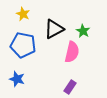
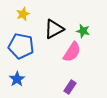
yellow star: rotated 24 degrees clockwise
green star: rotated 16 degrees counterclockwise
blue pentagon: moved 2 px left, 1 px down
pink semicircle: rotated 20 degrees clockwise
blue star: rotated 21 degrees clockwise
